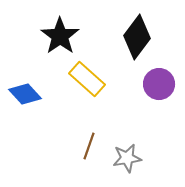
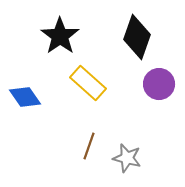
black diamond: rotated 18 degrees counterclockwise
yellow rectangle: moved 1 px right, 4 px down
blue diamond: moved 3 px down; rotated 8 degrees clockwise
gray star: rotated 24 degrees clockwise
